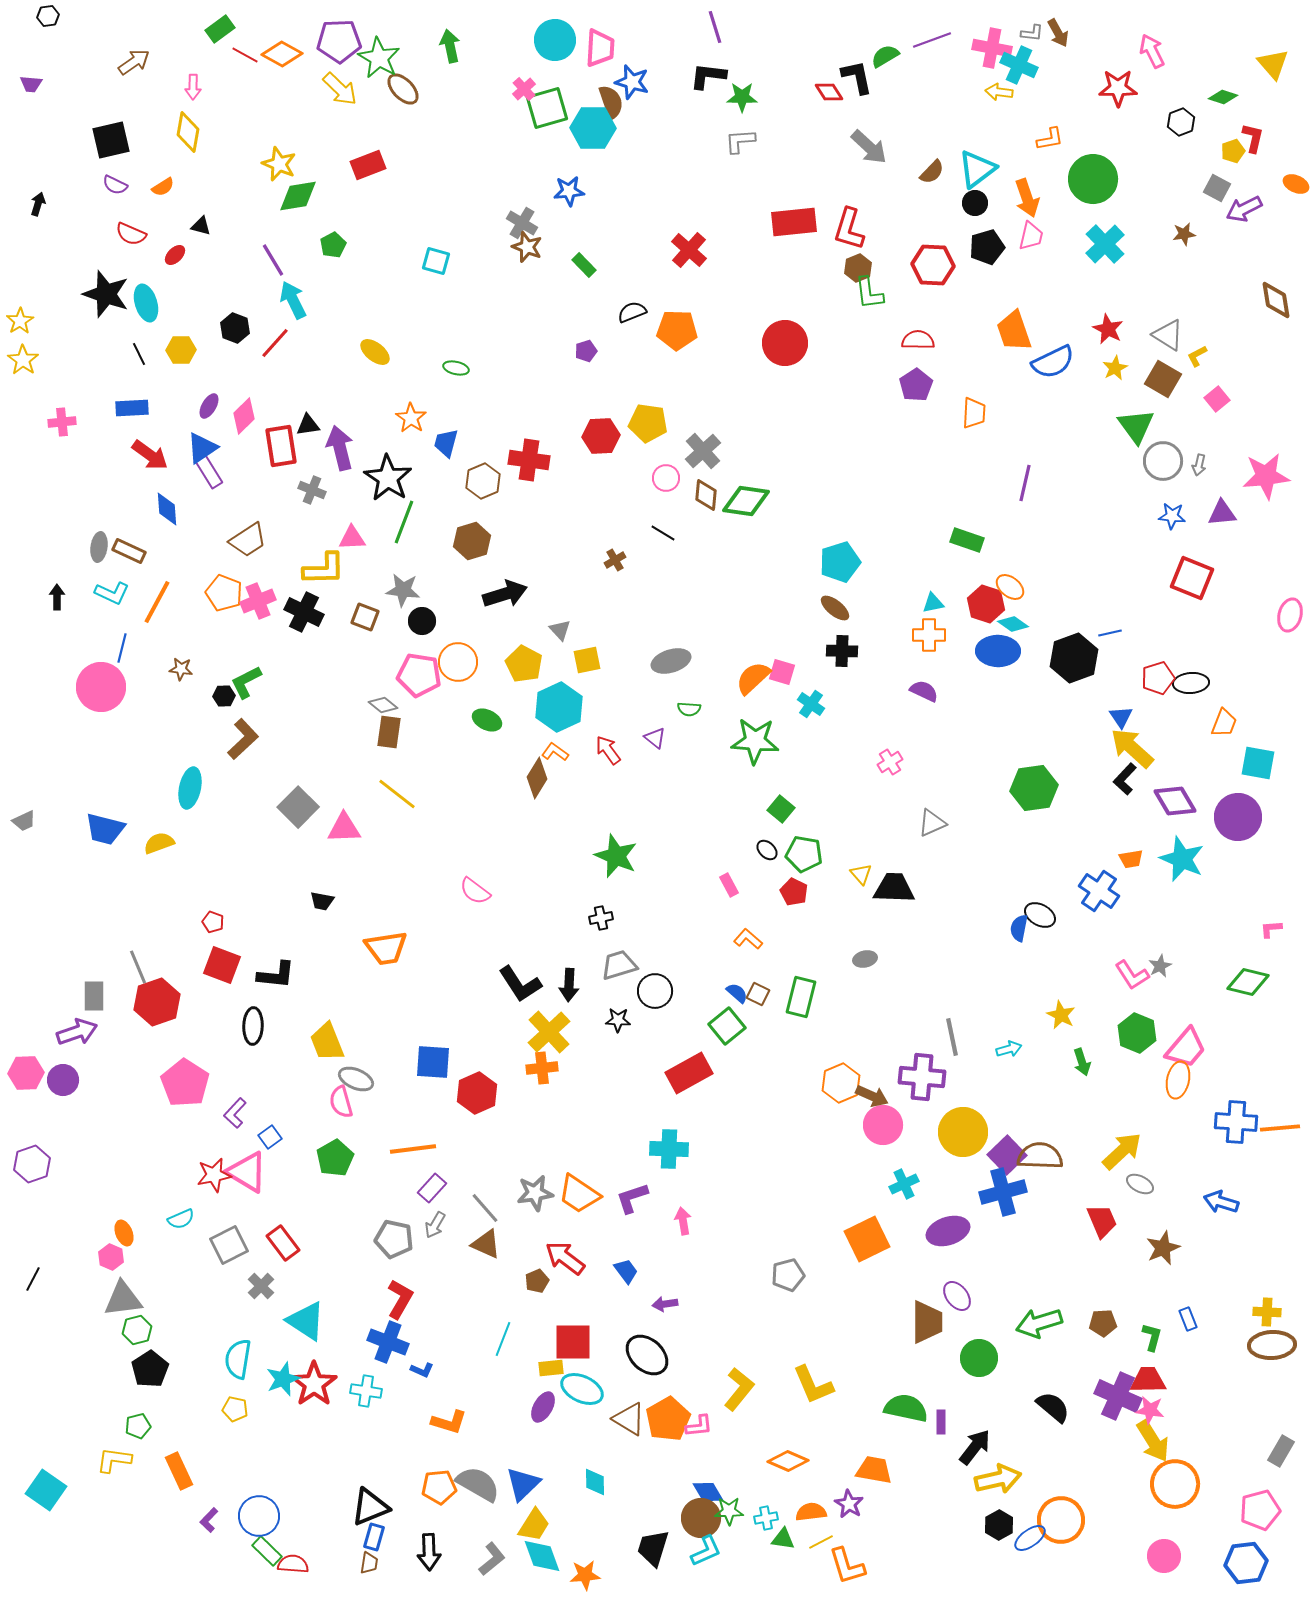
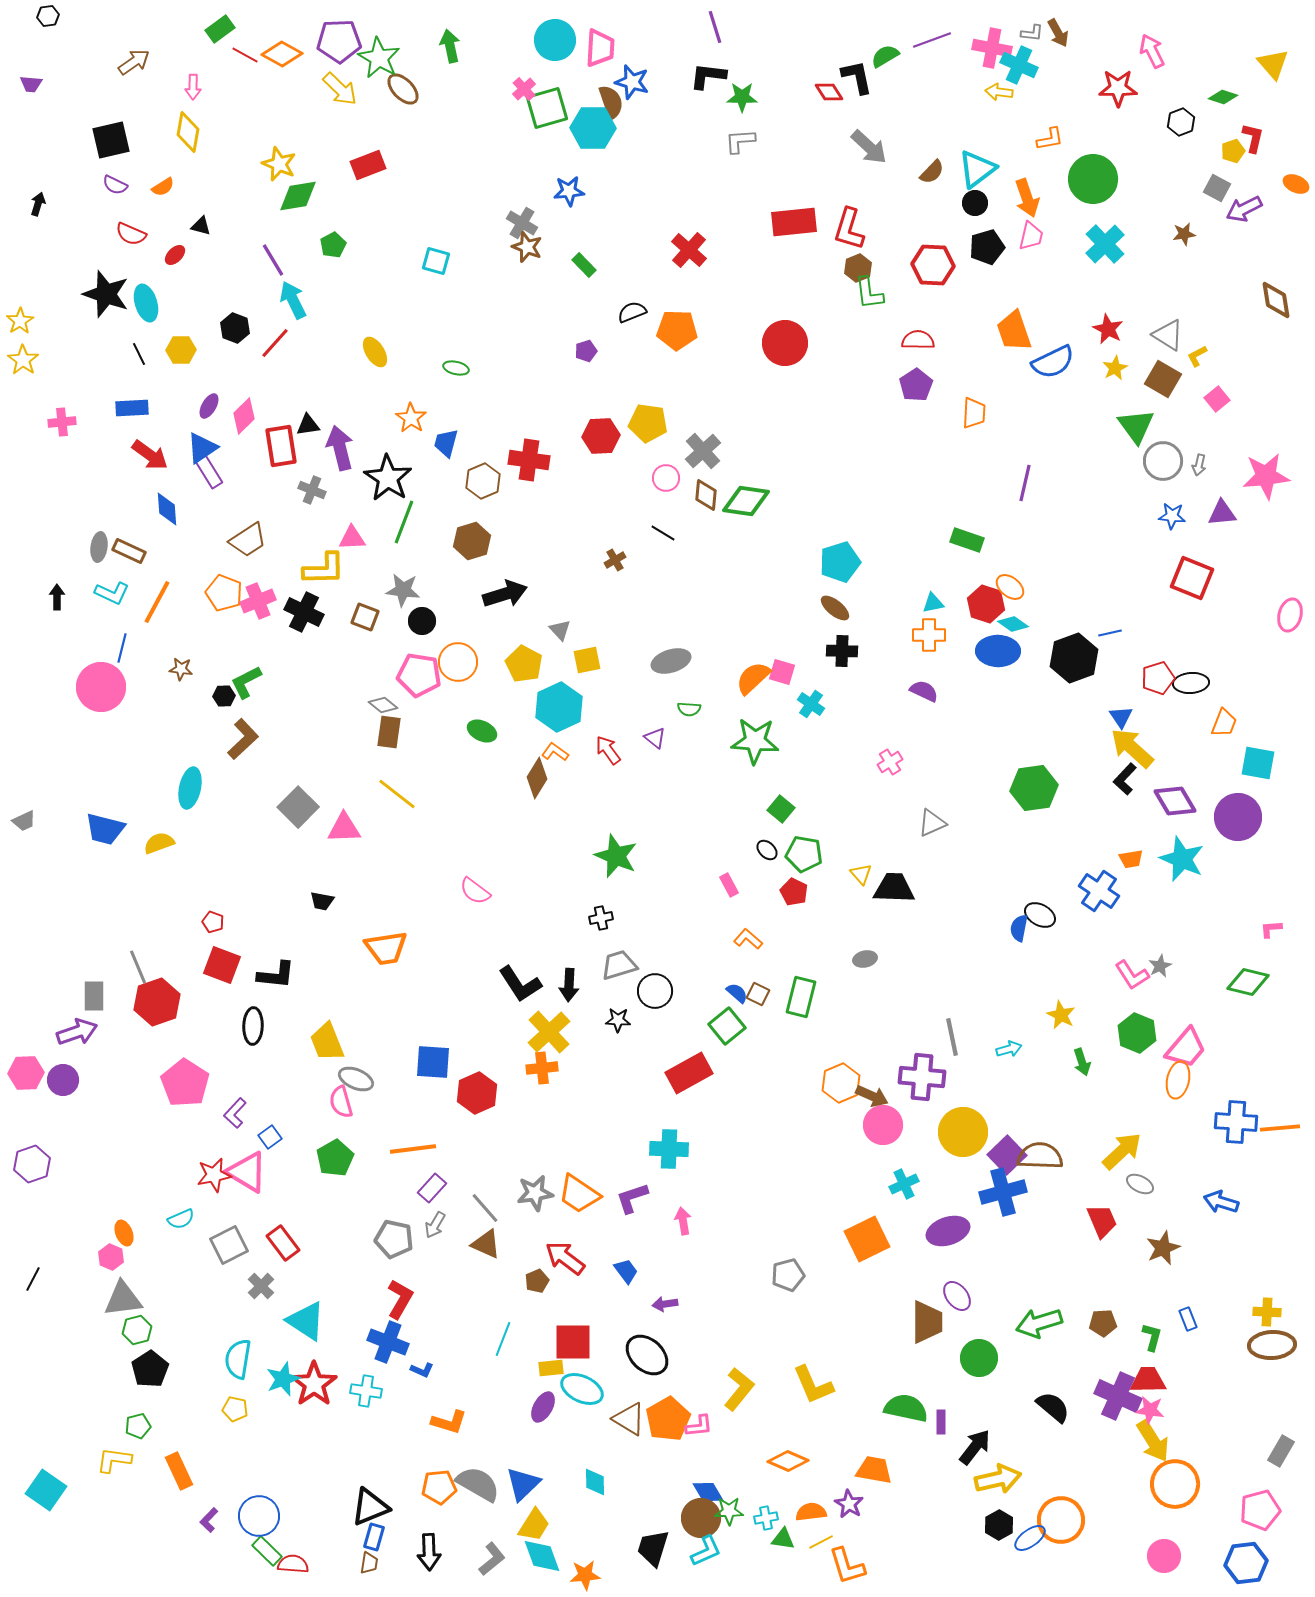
yellow ellipse at (375, 352): rotated 20 degrees clockwise
green ellipse at (487, 720): moved 5 px left, 11 px down
